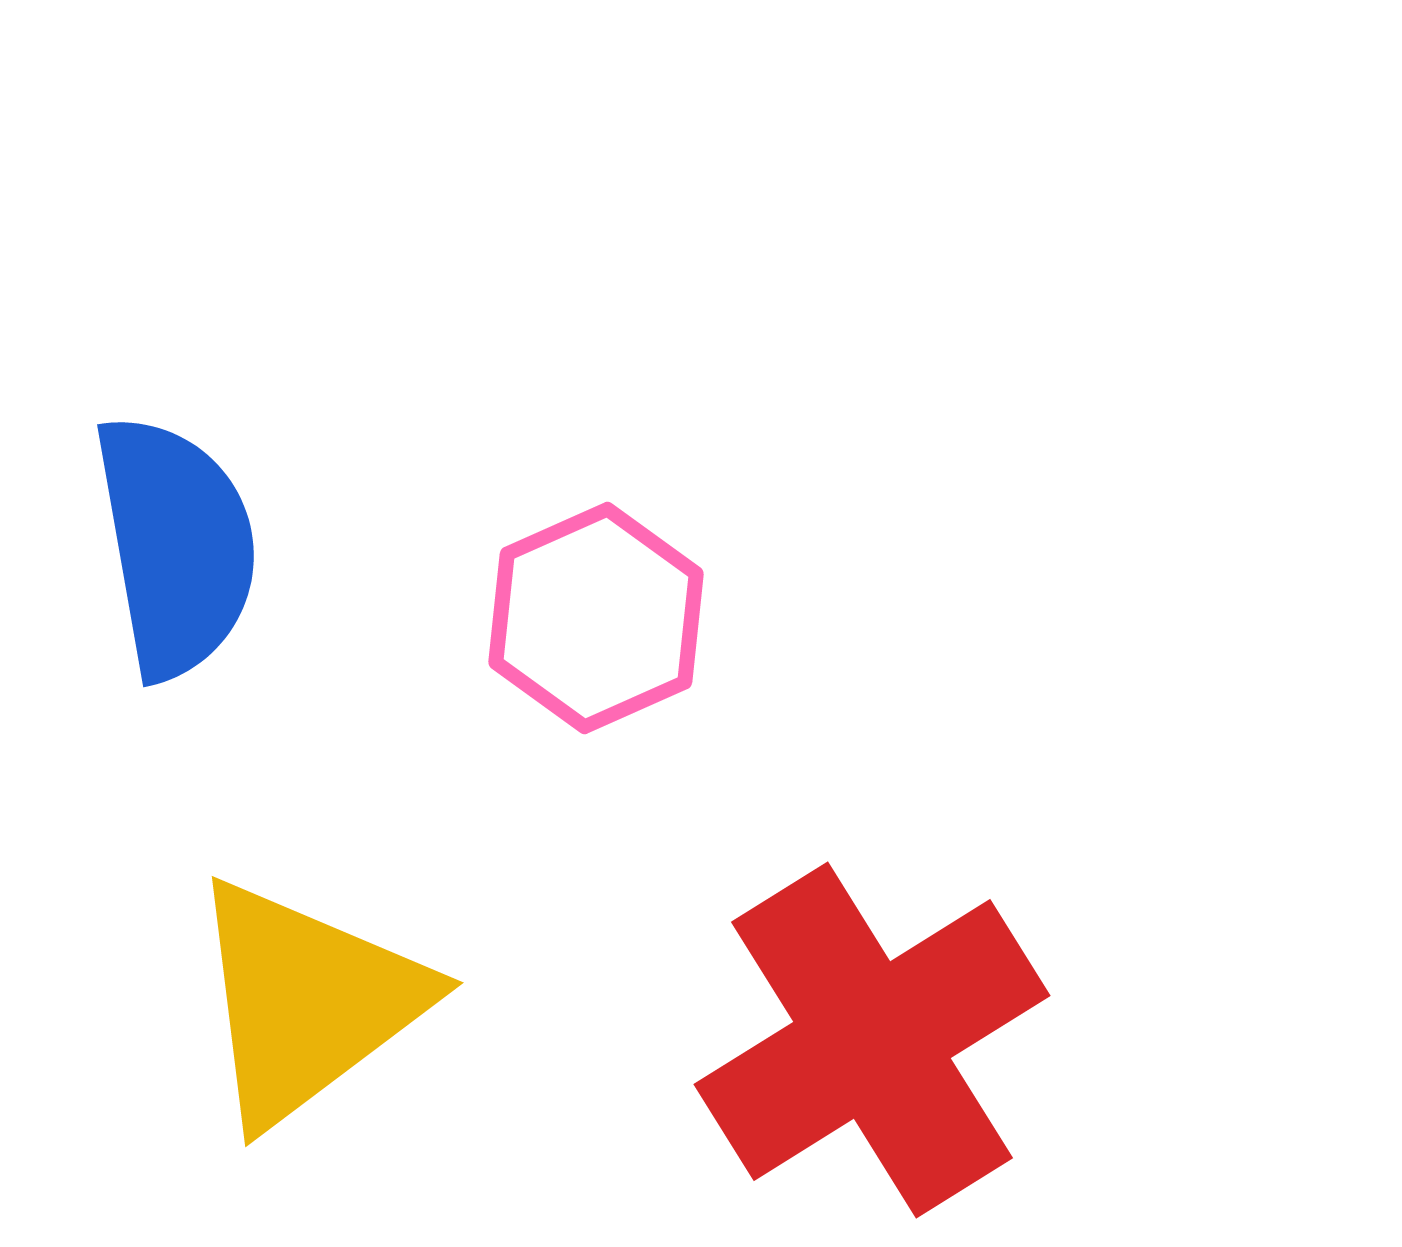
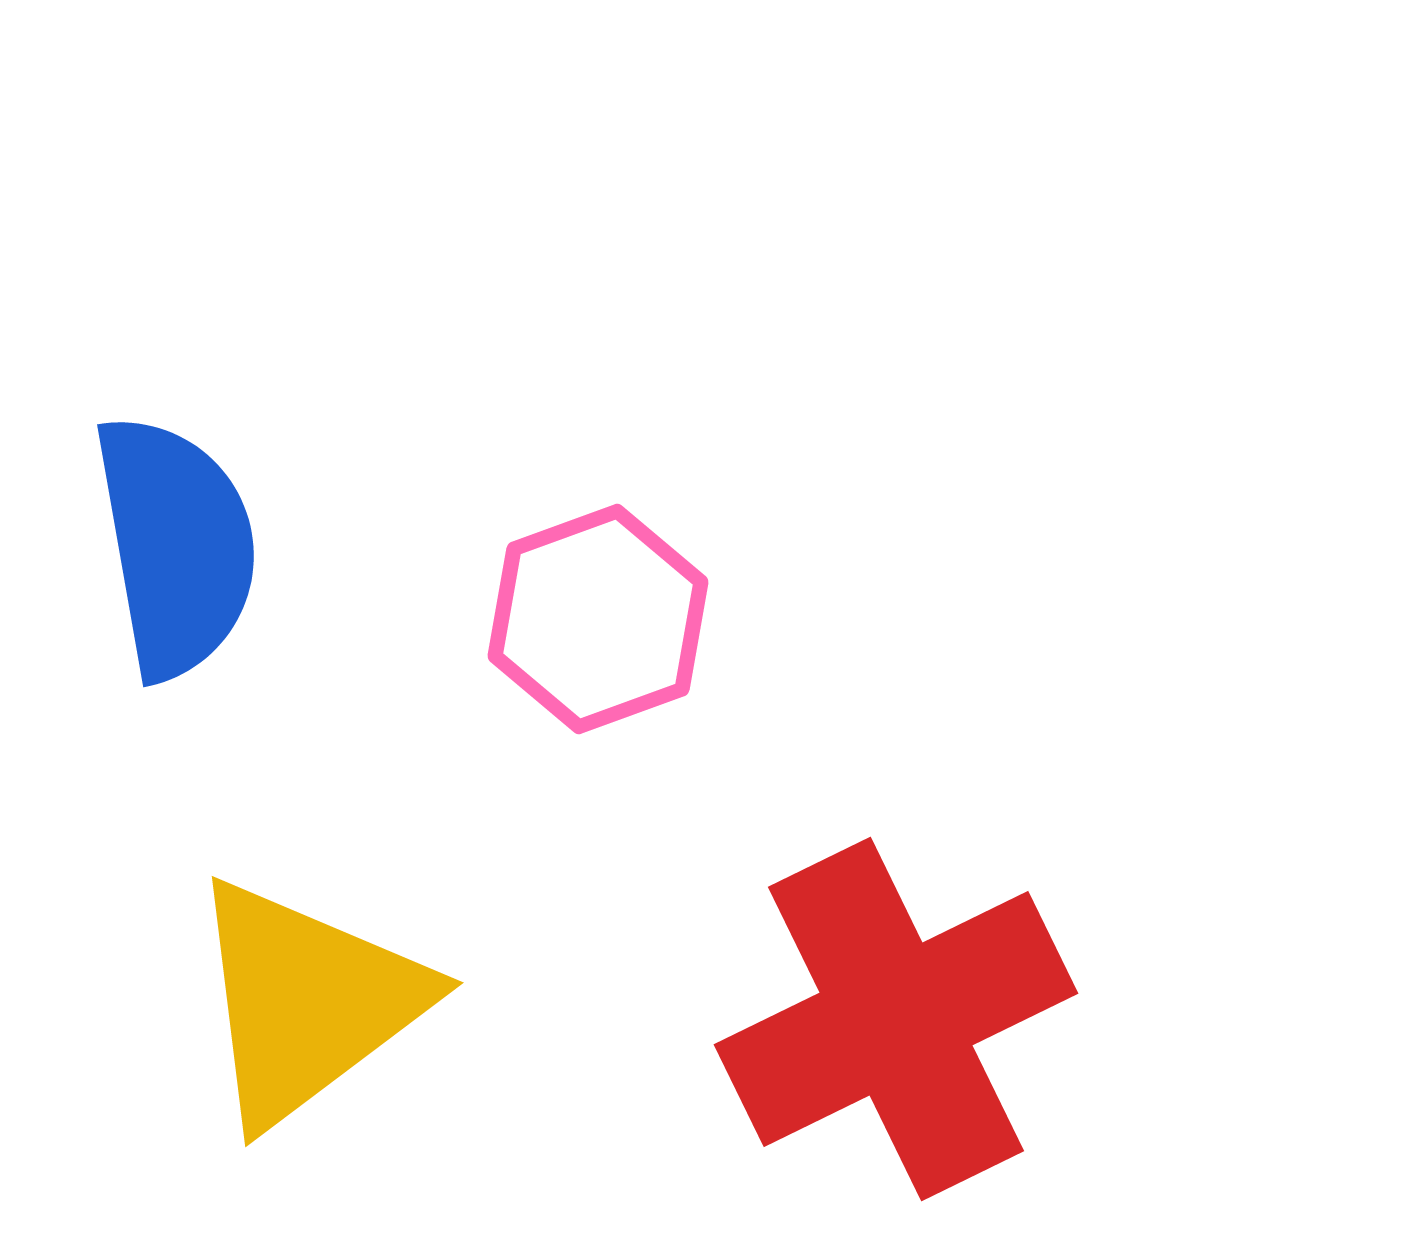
pink hexagon: moved 2 px right, 1 px down; rotated 4 degrees clockwise
red cross: moved 24 px right, 21 px up; rotated 6 degrees clockwise
